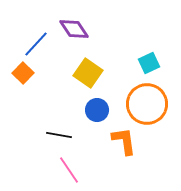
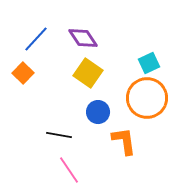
purple diamond: moved 9 px right, 9 px down
blue line: moved 5 px up
orange circle: moved 6 px up
blue circle: moved 1 px right, 2 px down
